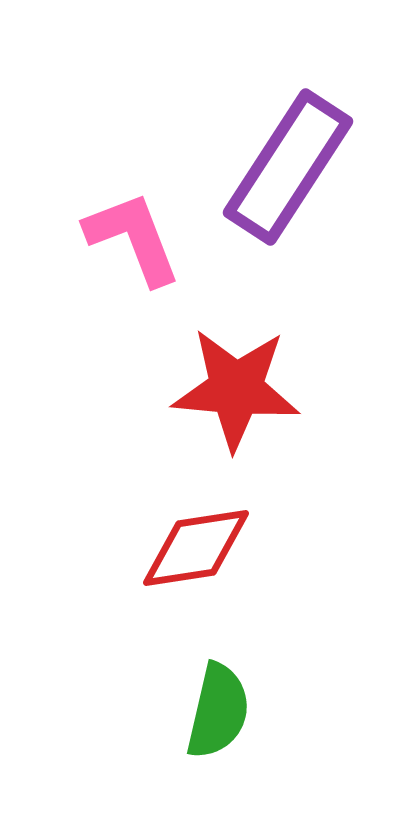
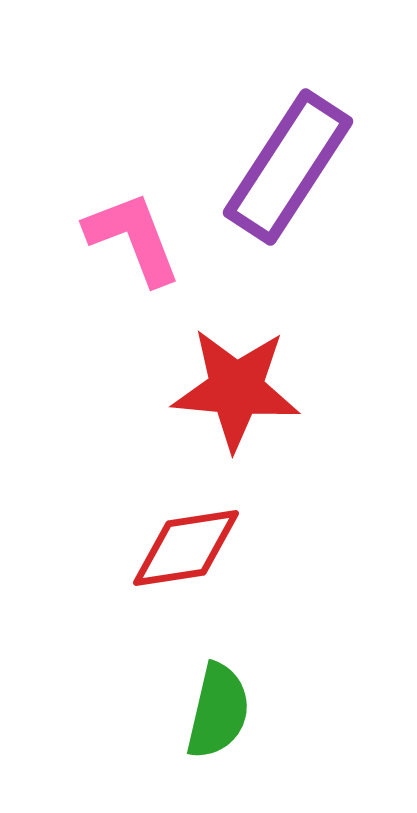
red diamond: moved 10 px left
